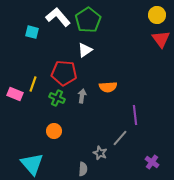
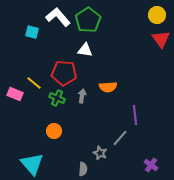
white triangle: rotated 42 degrees clockwise
yellow line: moved 1 px right, 1 px up; rotated 70 degrees counterclockwise
purple cross: moved 1 px left, 3 px down
